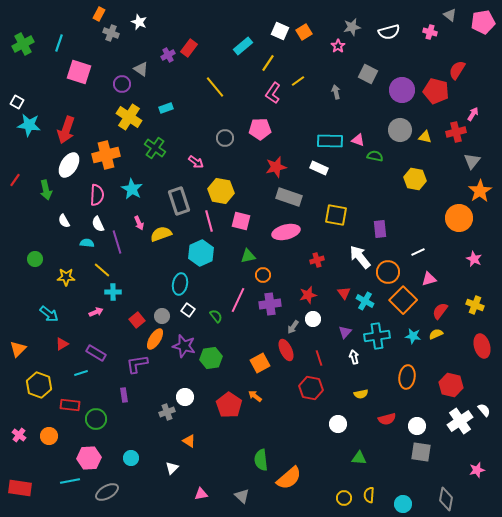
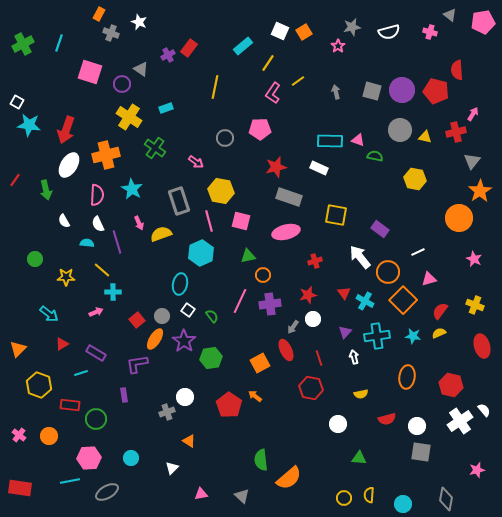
red semicircle at (457, 70): rotated 36 degrees counterclockwise
pink square at (79, 72): moved 11 px right
gray square at (368, 74): moved 4 px right, 17 px down; rotated 12 degrees counterclockwise
yellow line at (215, 87): rotated 50 degrees clockwise
purple rectangle at (380, 229): rotated 48 degrees counterclockwise
red cross at (317, 260): moved 2 px left, 1 px down
pink line at (238, 300): moved 2 px right, 1 px down
green semicircle at (216, 316): moved 4 px left
yellow semicircle at (436, 334): moved 3 px right, 1 px up
purple star at (184, 346): moved 5 px up; rotated 20 degrees clockwise
